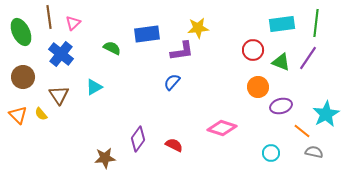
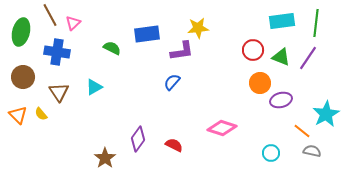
brown line: moved 1 px right, 2 px up; rotated 20 degrees counterclockwise
cyan rectangle: moved 3 px up
green ellipse: rotated 40 degrees clockwise
blue cross: moved 4 px left, 2 px up; rotated 30 degrees counterclockwise
green triangle: moved 5 px up
orange circle: moved 2 px right, 4 px up
brown triangle: moved 3 px up
purple ellipse: moved 6 px up
gray semicircle: moved 2 px left, 1 px up
brown star: rotated 30 degrees counterclockwise
